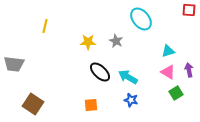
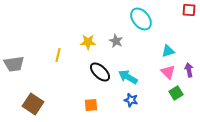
yellow line: moved 13 px right, 29 px down
gray trapezoid: rotated 15 degrees counterclockwise
pink triangle: rotated 14 degrees clockwise
